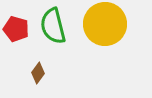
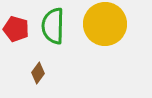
green semicircle: rotated 15 degrees clockwise
